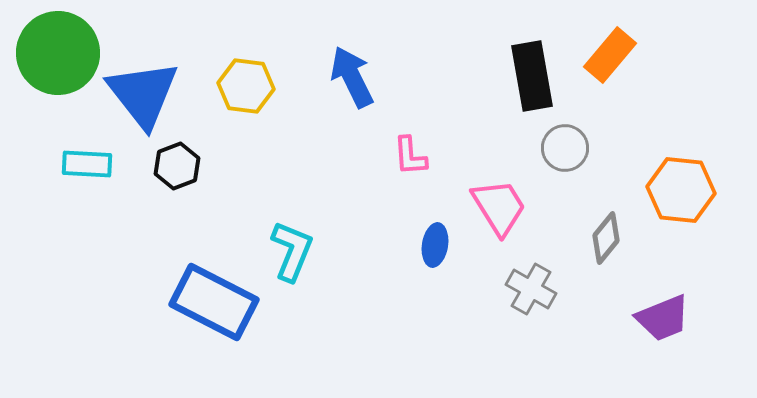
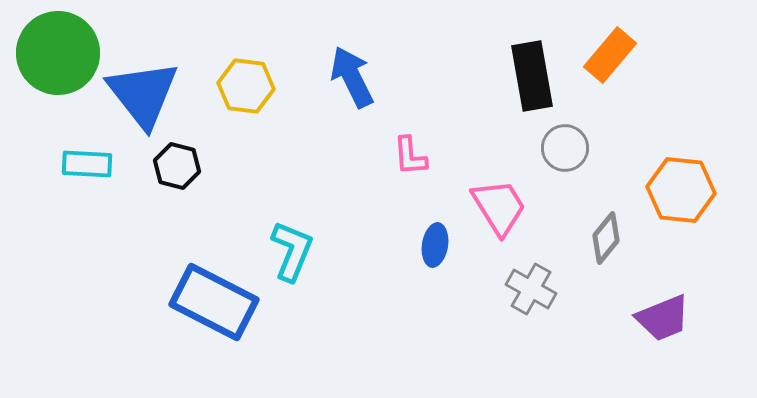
black hexagon: rotated 24 degrees counterclockwise
